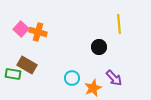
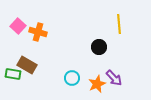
pink square: moved 3 px left, 3 px up
orange star: moved 4 px right, 4 px up
